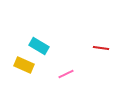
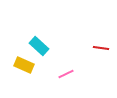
cyan rectangle: rotated 12 degrees clockwise
